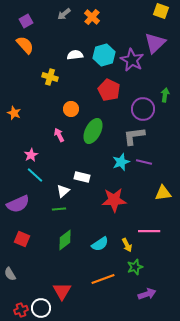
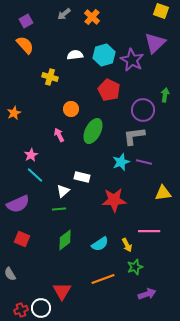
purple circle: moved 1 px down
orange star: rotated 24 degrees clockwise
